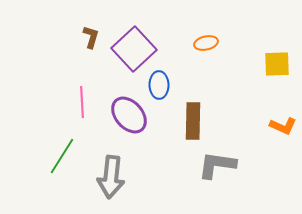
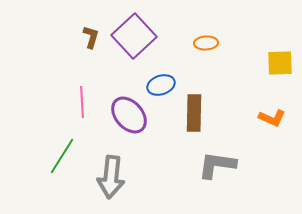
orange ellipse: rotated 10 degrees clockwise
purple square: moved 13 px up
yellow square: moved 3 px right, 1 px up
blue ellipse: moved 2 px right; rotated 72 degrees clockwise
brown rectangle: moved 1 px right, 8 px up
orange L-shape: moved 11 px left, 8 px up
